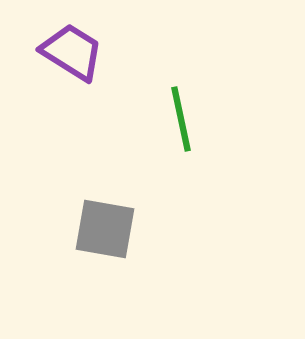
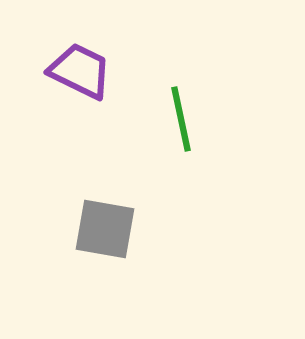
purple trapezoid: moved 8 px right, 19 px down; rotated 6 degrees counterclockwise
